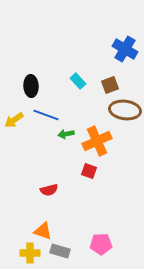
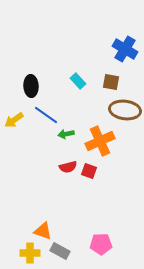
brown square: moved 1 px right, 3 px up; rotated 30 degrees clockwise
blue line: rotated 15 degrees clockwise
orange cross: moved 3 px right
red semicircle: moved 19 px right, 23 px up
gray rectangle: rotated 12 degrees clockwise
